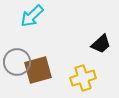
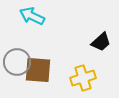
cyan arrow: rotated 70 degrees clockwise
black trapezoid: moved 2 px up
brown square: rotated 20 degrees clockwise
